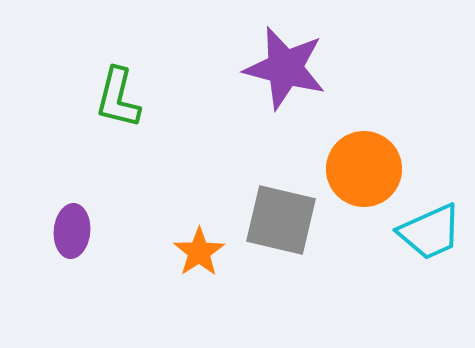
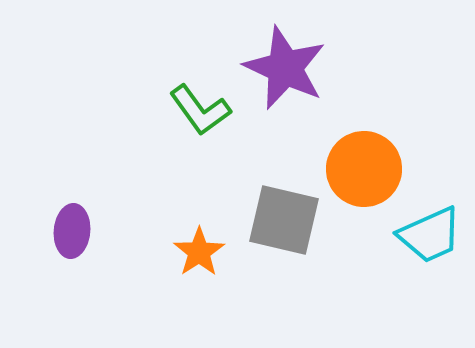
purple star: rotated 10 degrees clockwise
green L-shape: moved 82 px right, 12 px down; rotated 50 degrees counterclockwise
gray square: moved 3 px right
cyan trapezoid: moved 3 px down
